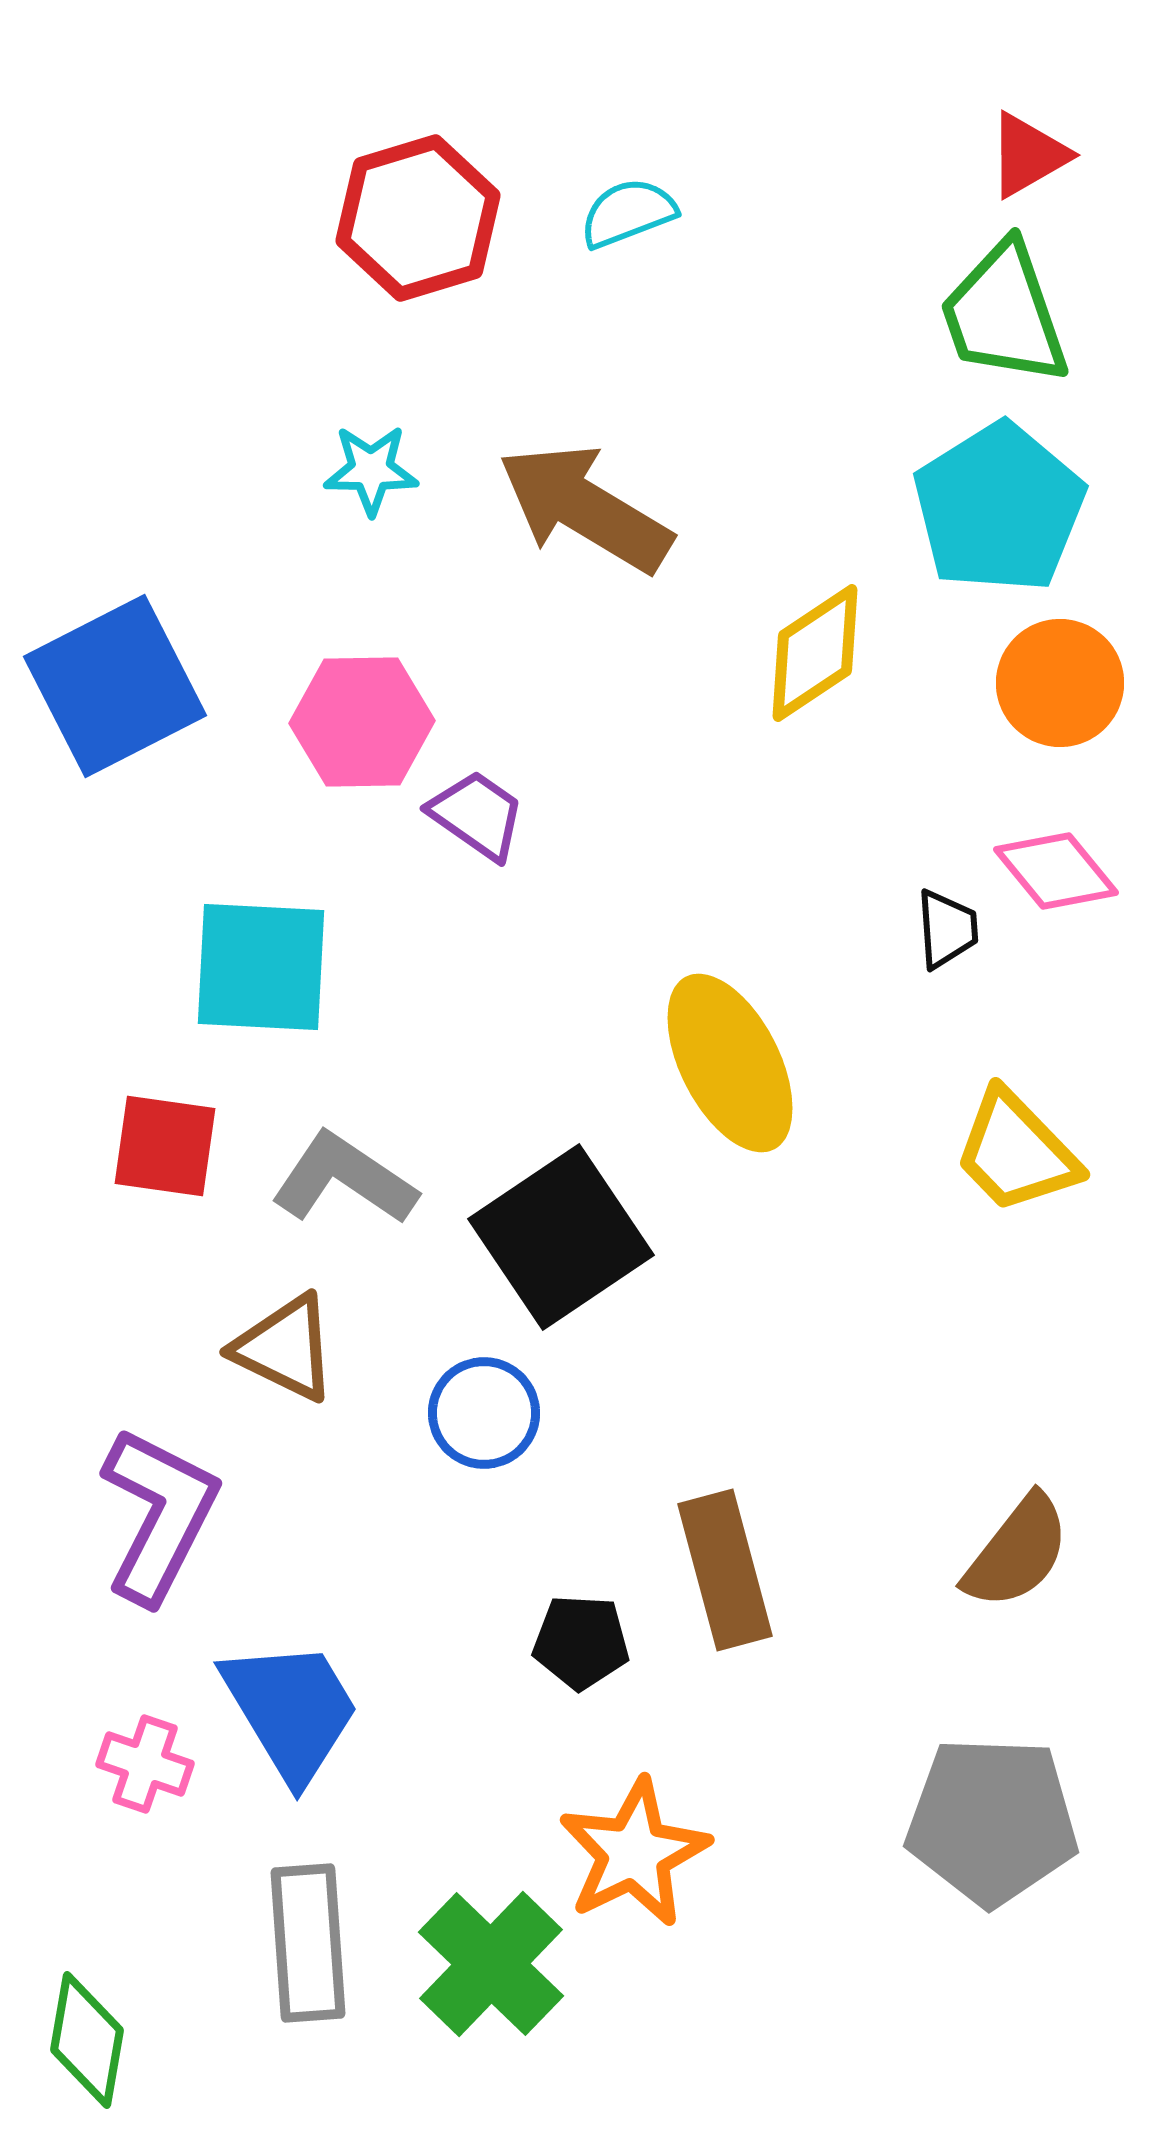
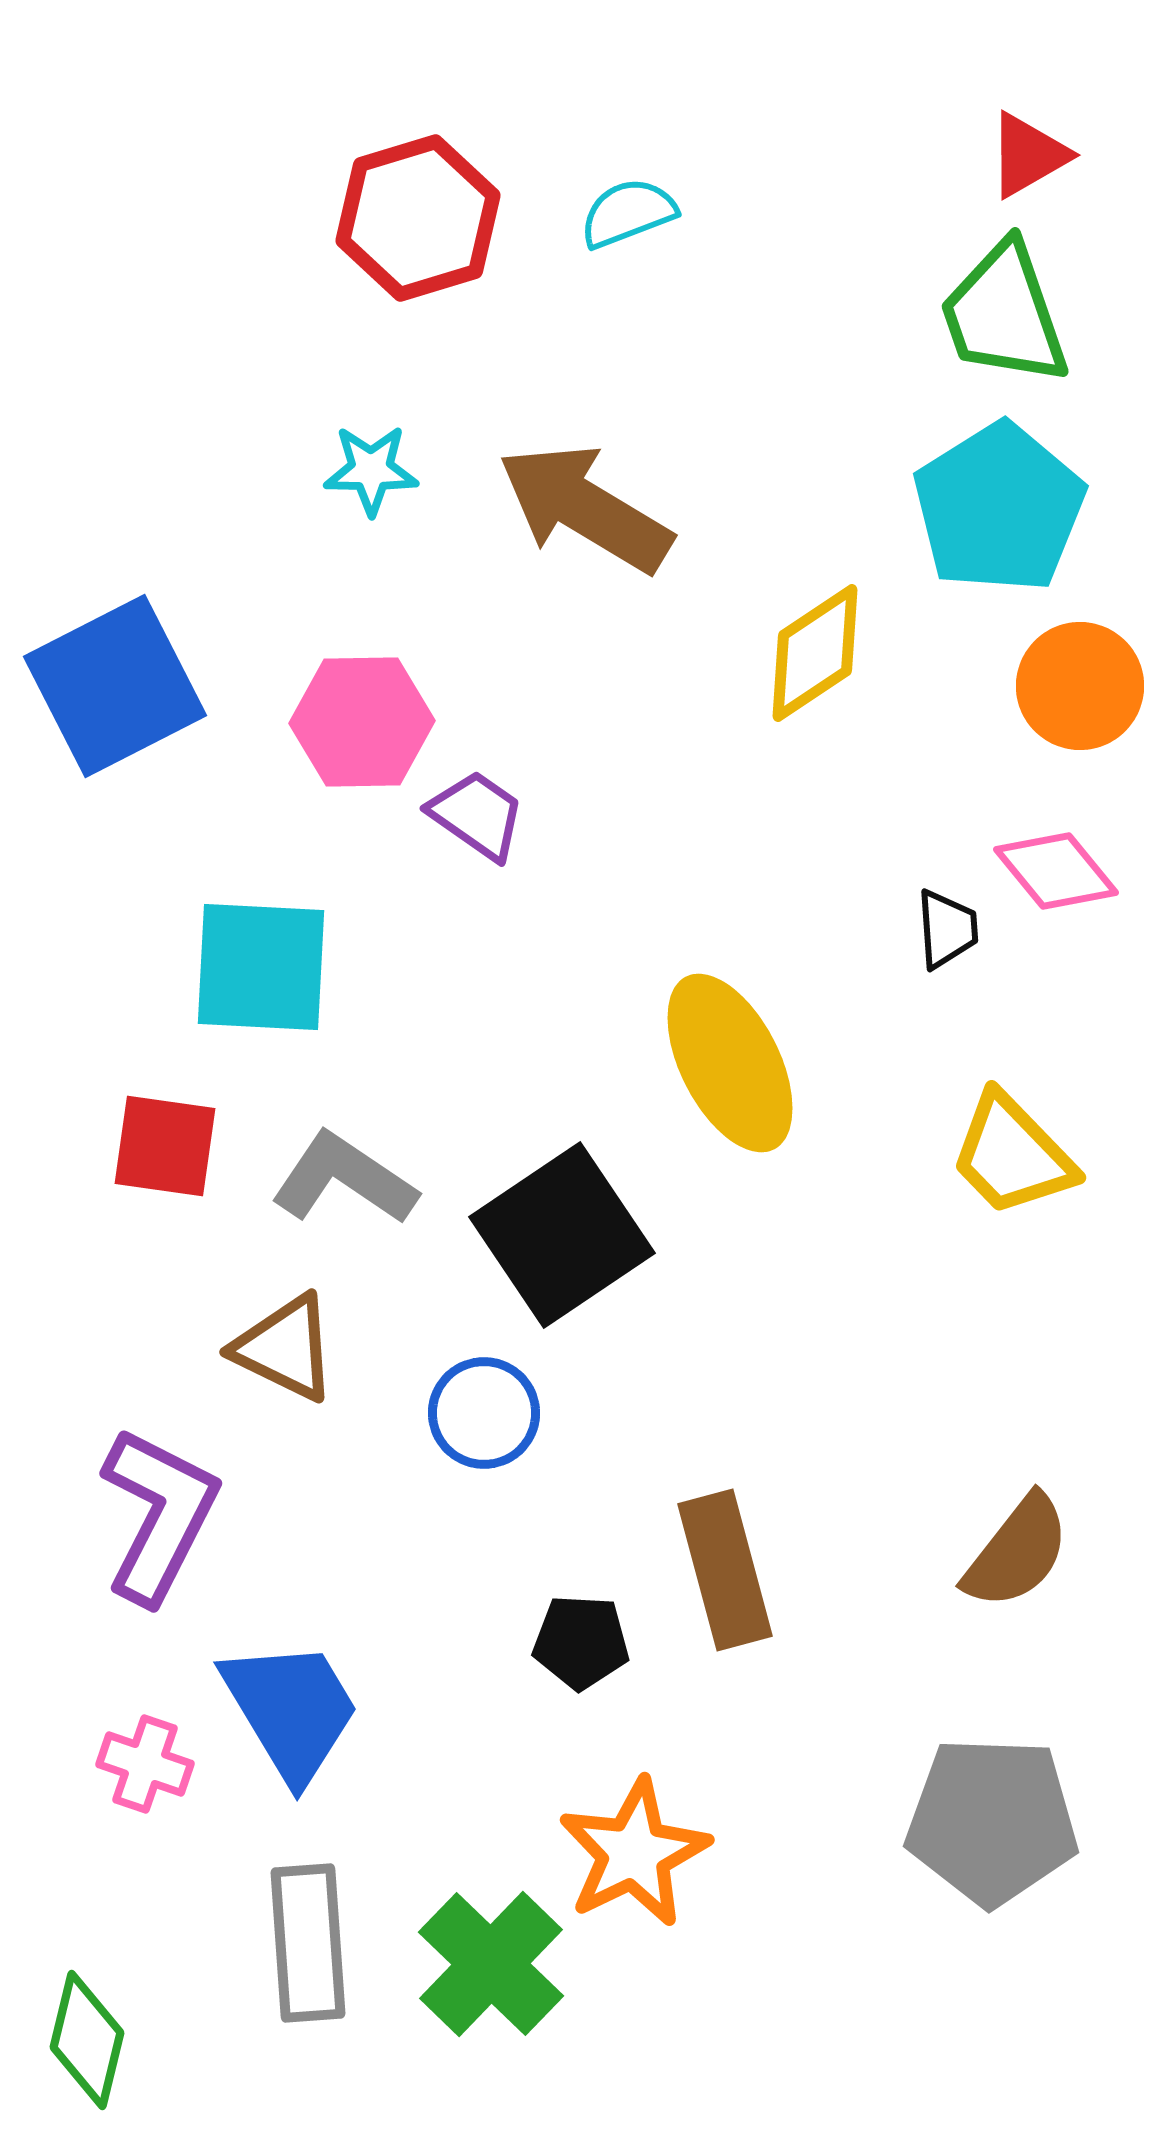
orange circle: moved 20 px right, 3 px down
yellow trapezoid: moved 4 px left, 3 px down
black square: moved 1 px right, 2 px up
green diamond: rotated 4 degrees clockwise
